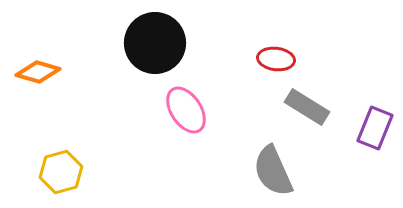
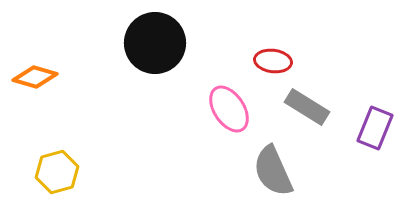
red ellipse: moved 3 px left, 2 px down
orange diamond: moved 3 px left, 5 px down
pink ellipse: moved 43 px right, 1 px up
yellow hexagon: moved 4 px left
